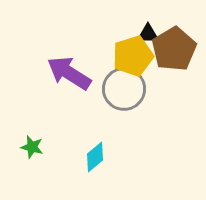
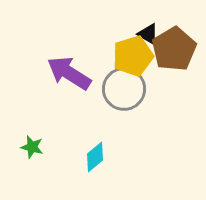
black triangle: rotated 30 degrees clockwise
